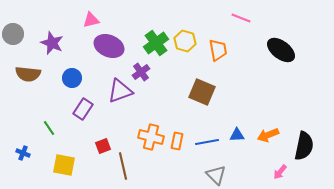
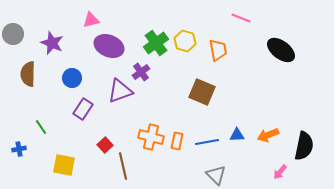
brown semicircle: rotated 85 degrees clockwise
green line: moved 8 px left, 1 px up
red square: moved 2 px right, 1 px up; rotated 21 degrees counterclockwise
blue cross: moved 4 px left, 4 px up; rotated 32 degrees counterclockwise
